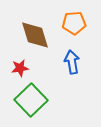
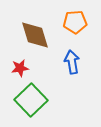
orange pentagon: moved 1 px right, 1 px up
